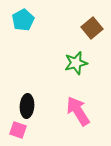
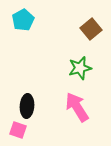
brown square: moved 1 px left, 1 px down
green star: moved 4 px right, 5 px down
pink arrow: moved 1 px left, 4 px up
